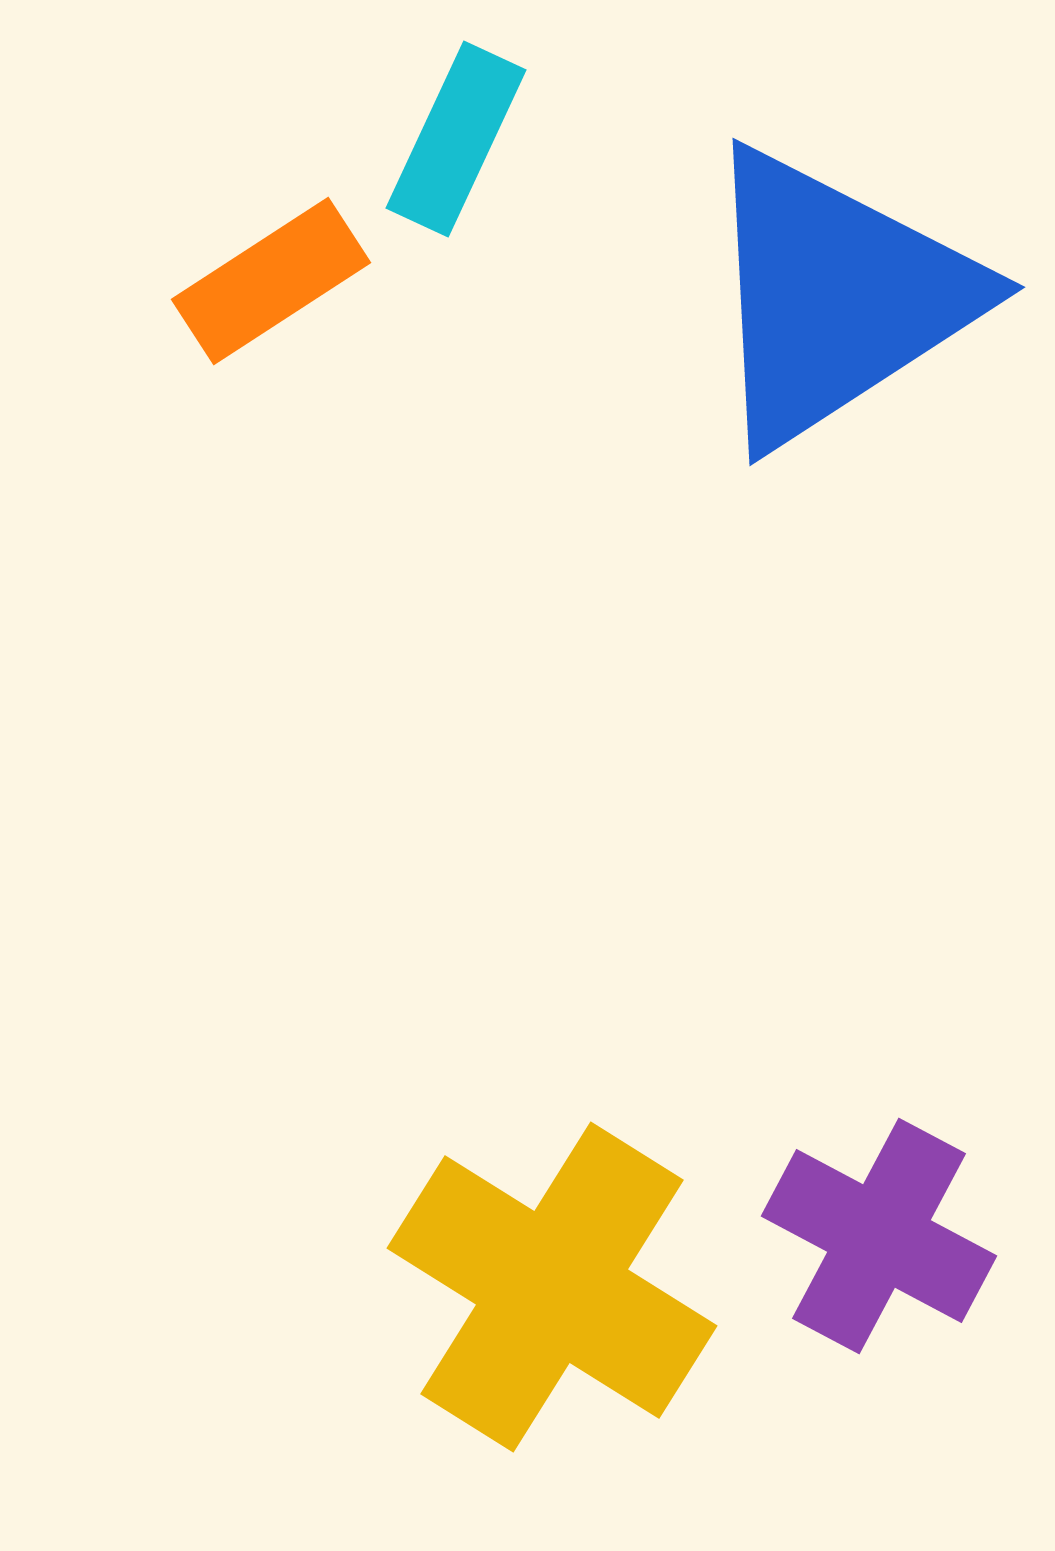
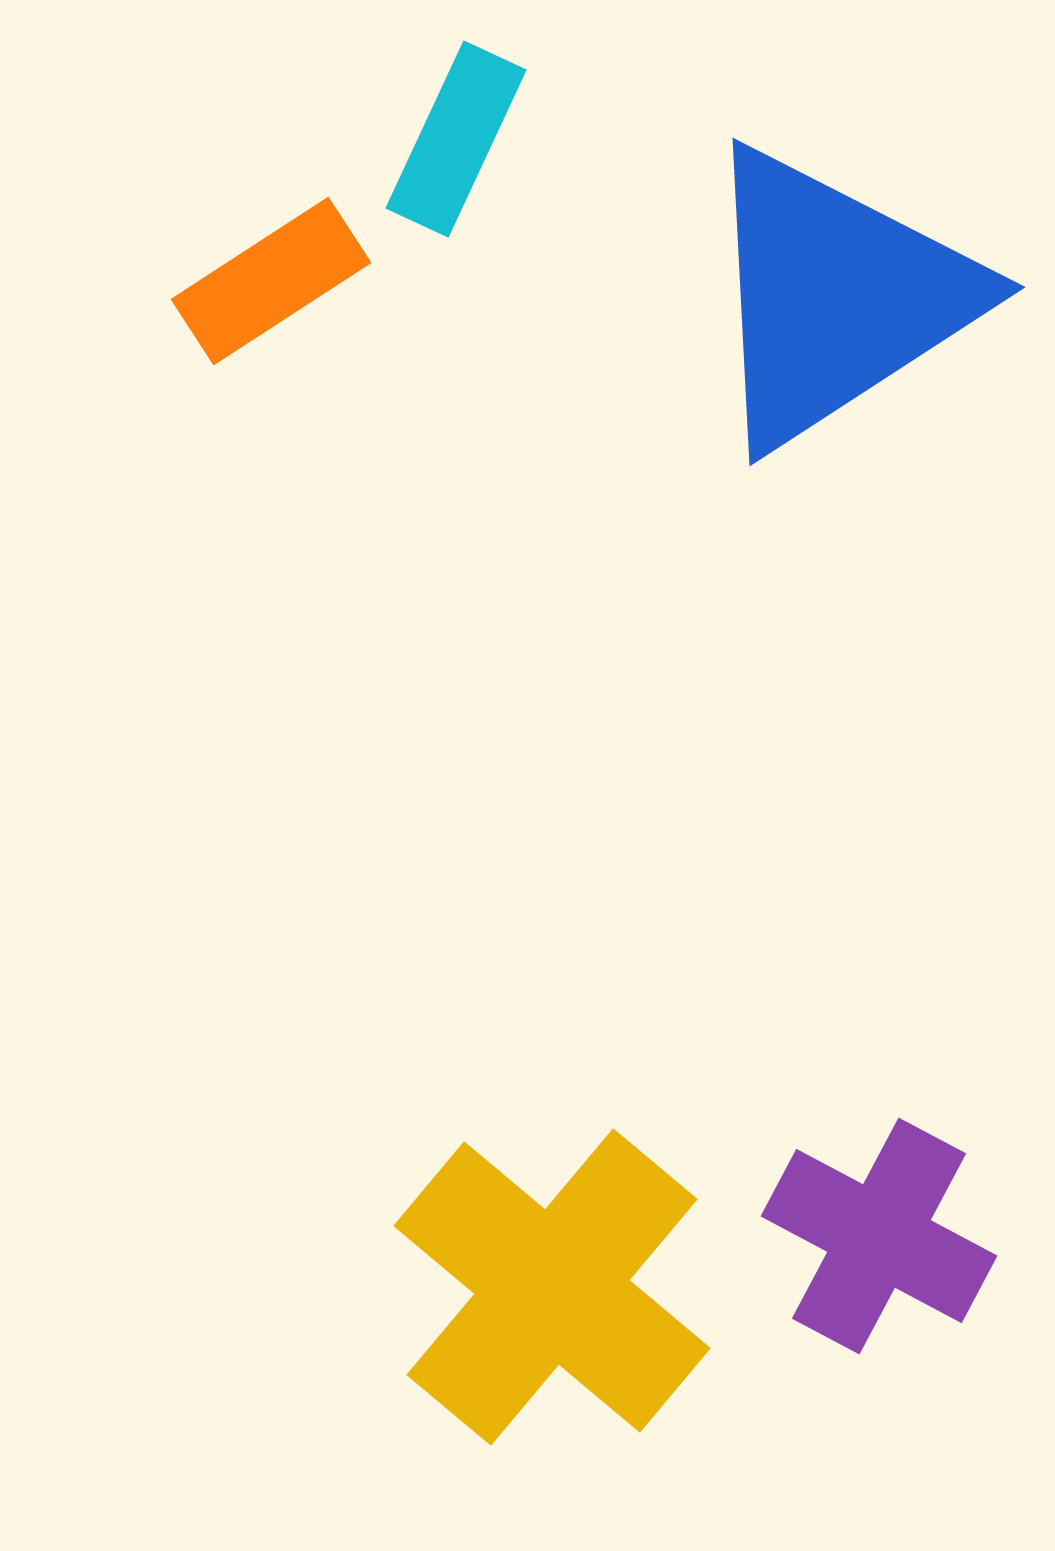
yellow cross: rotated 8 degrees clockwise
